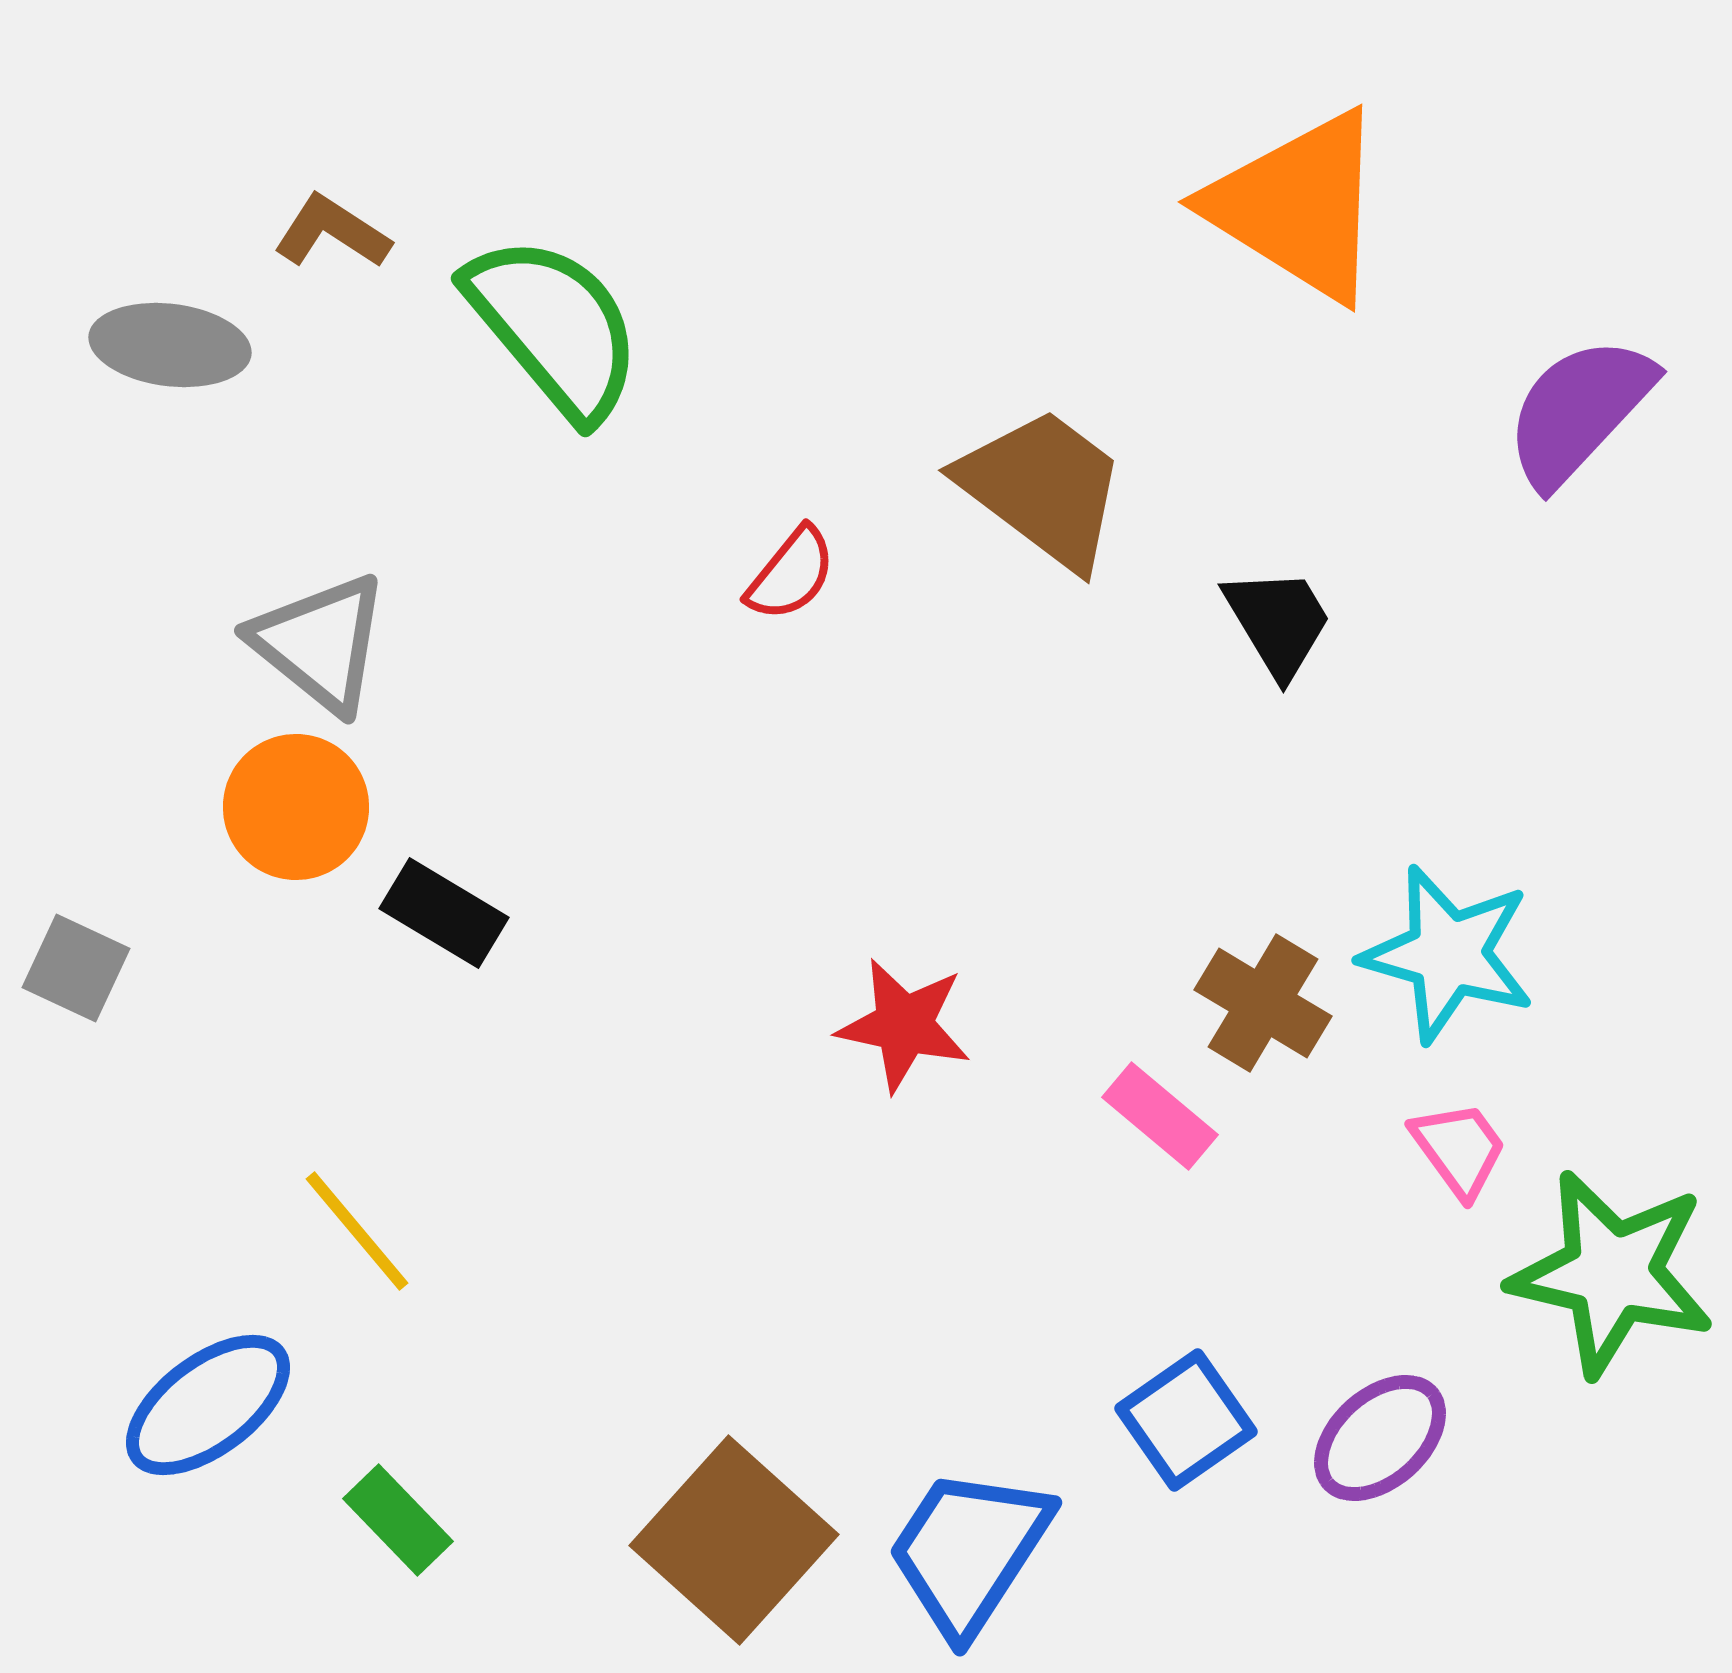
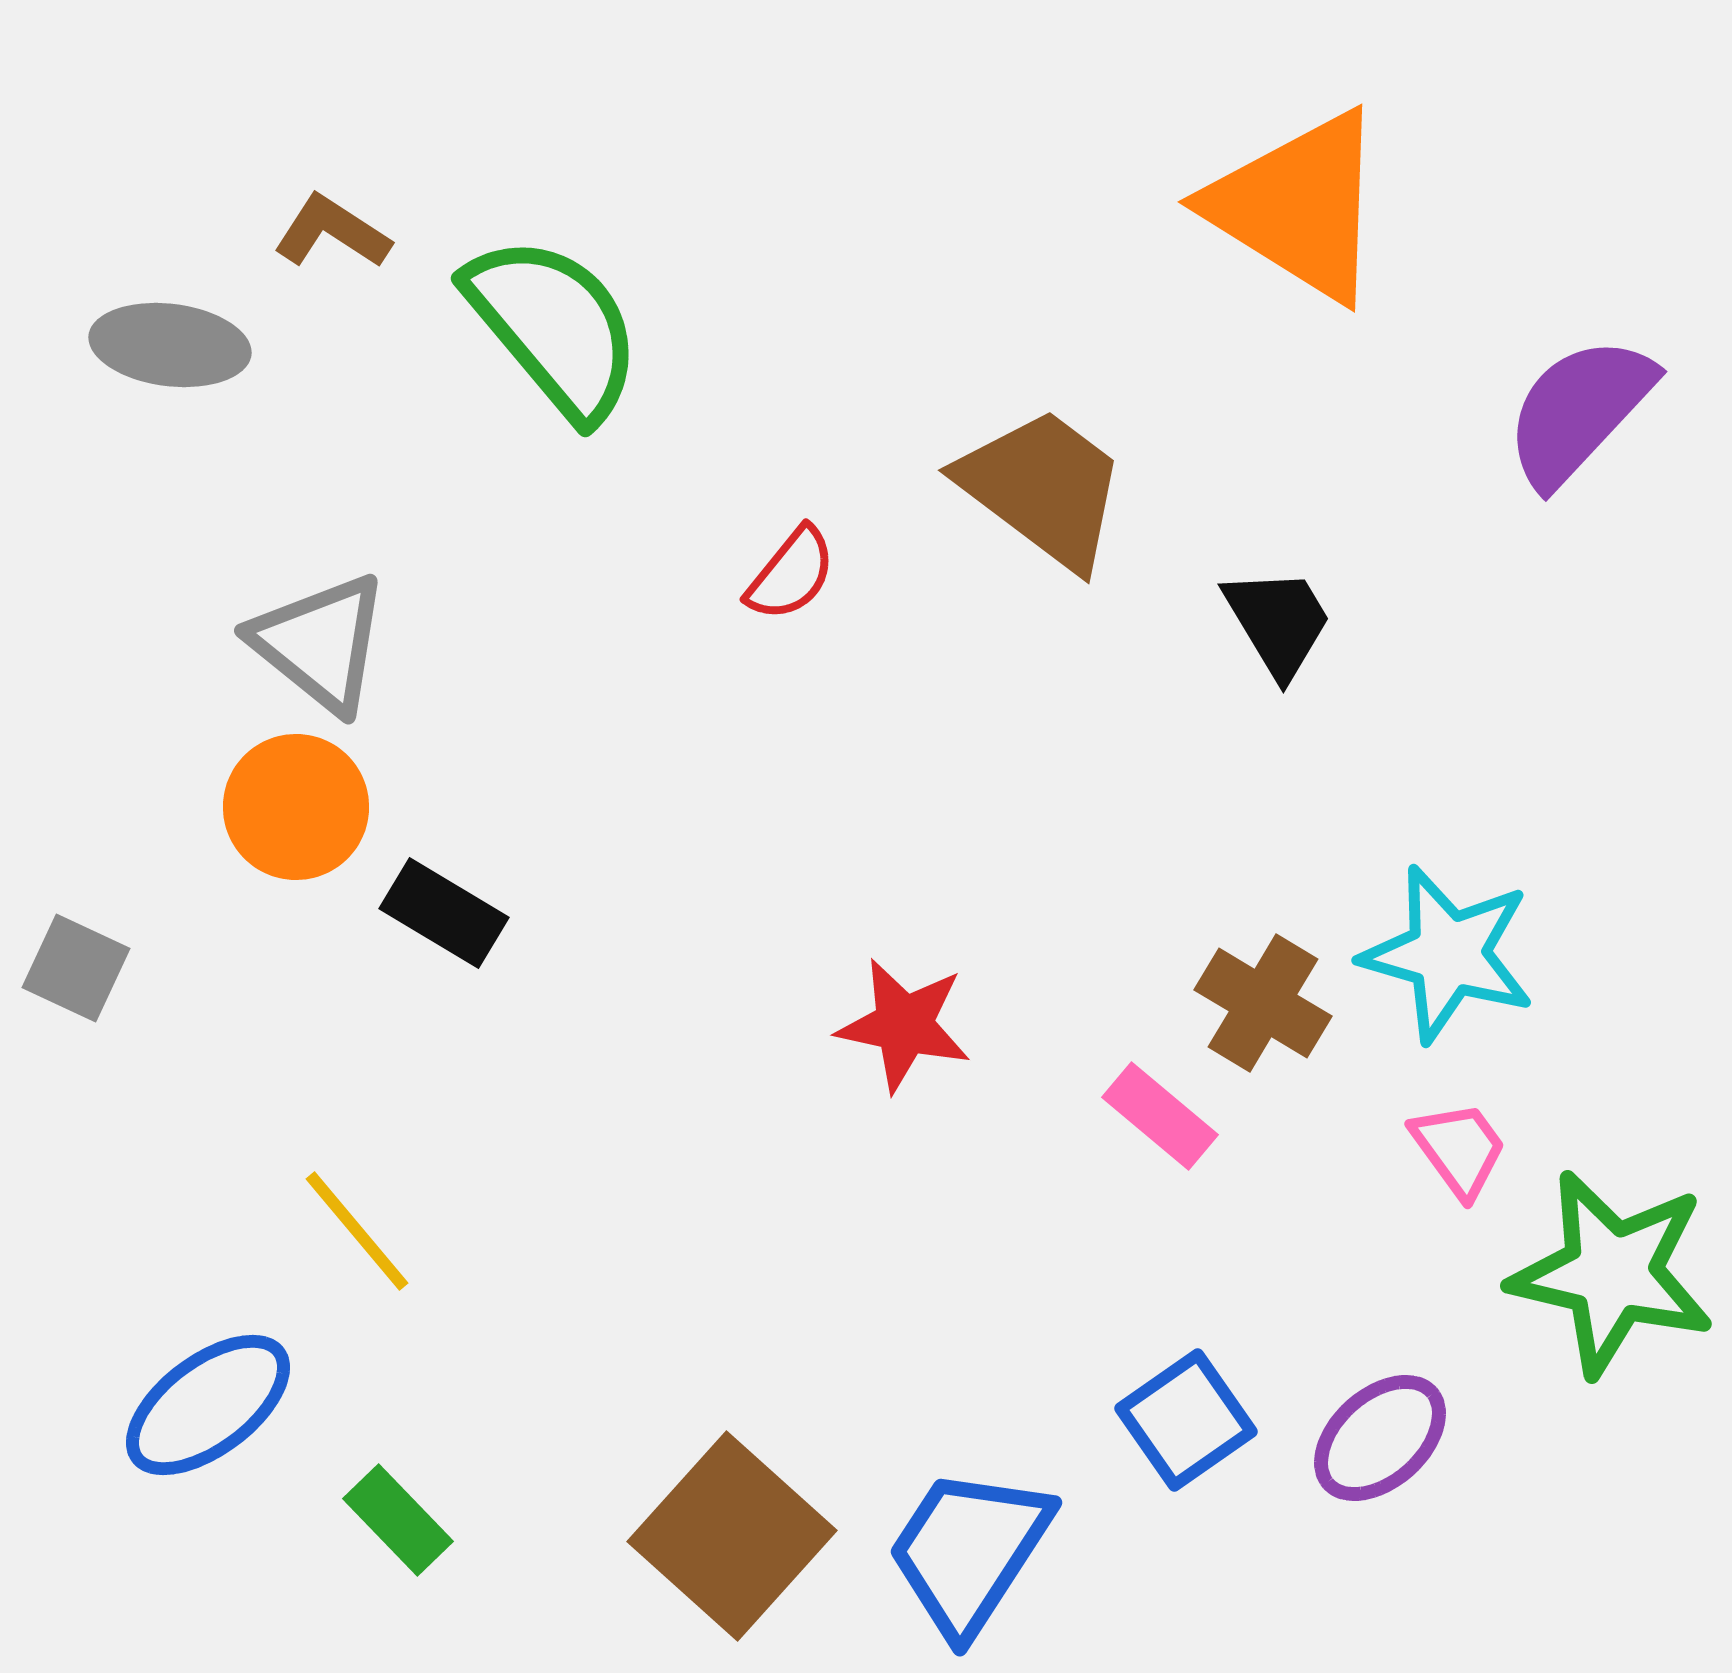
brown square: moved 2 px left, 4 px up
